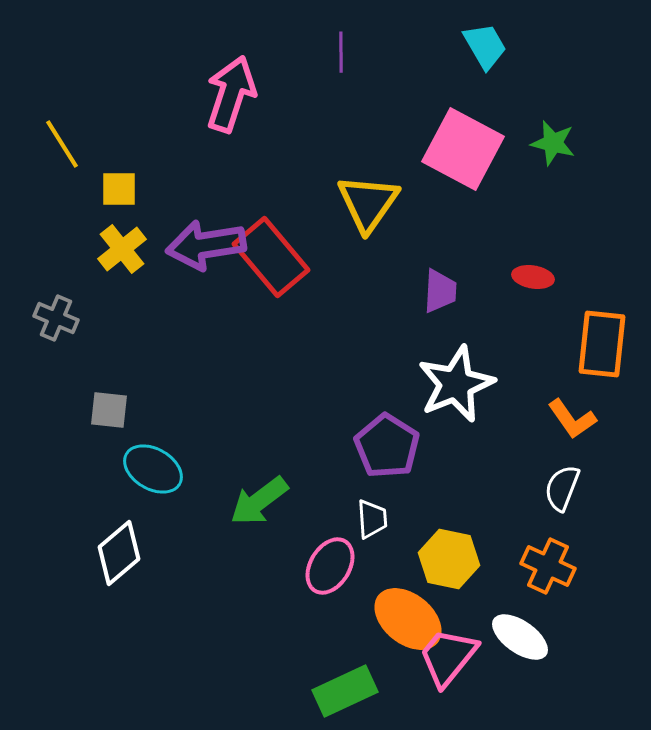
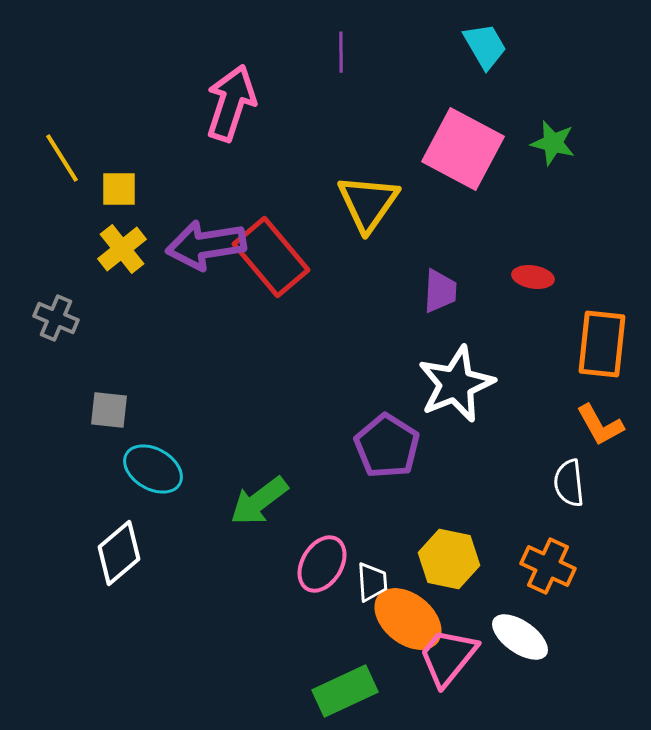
pink arrow: moved 9 px down
yellow line: moved 14 px down
orange L-shape: moved 28 px right, 6 px down; rotated 6 degrees clockwise
white semicircle: moved 7 px right, 5 px up; rotated 27 degrees counterclockwise
white trapezoid: moved 63 px down
pink ellipse: moved 8 px left, 2 px up
